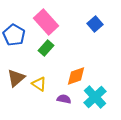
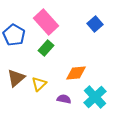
orange diamond: moved 3 px up; rotated 15 degrees clockwise
yellow triangle: rotated 42 degrees clockwise
